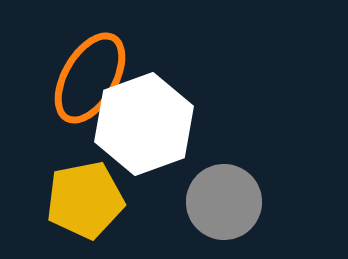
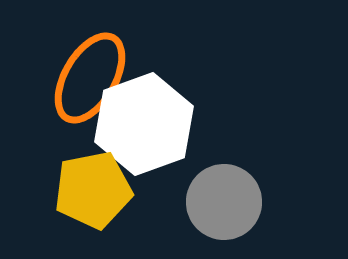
yellow pentagon: moved 8 px right, 10 px up
